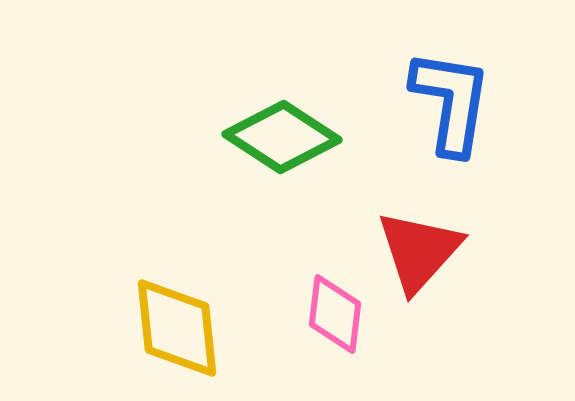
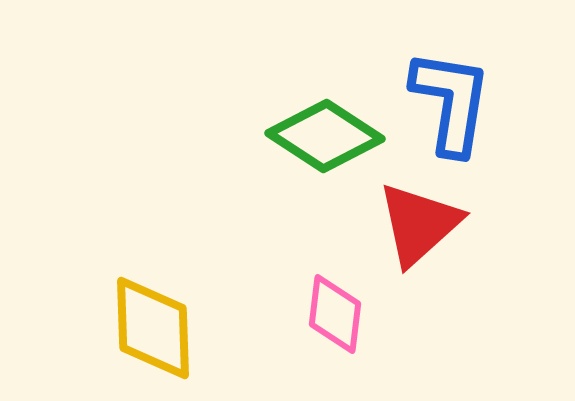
green diamond: moved 43 px right, 1 px up
red triangle: moved 27 px up; rotated 6 degrees clockwise
yellow diamond: moved 24 px left; rotated 4 degrees clockwise
